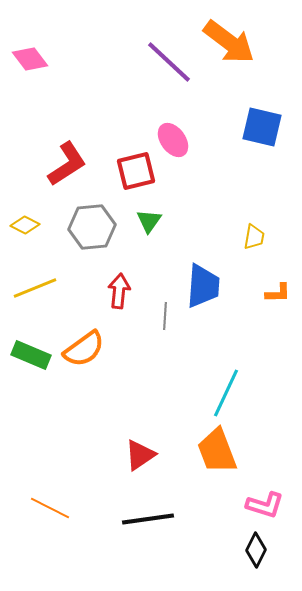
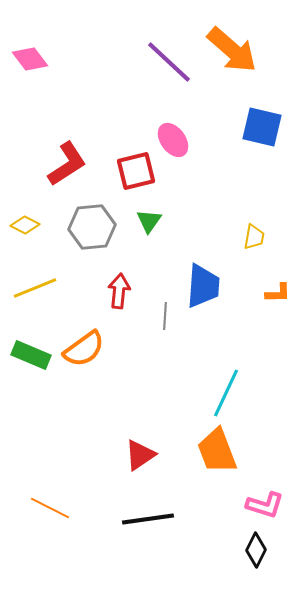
orange arrow: moved 3 px right, 8 px down; rotated 4 degrees clockwise
